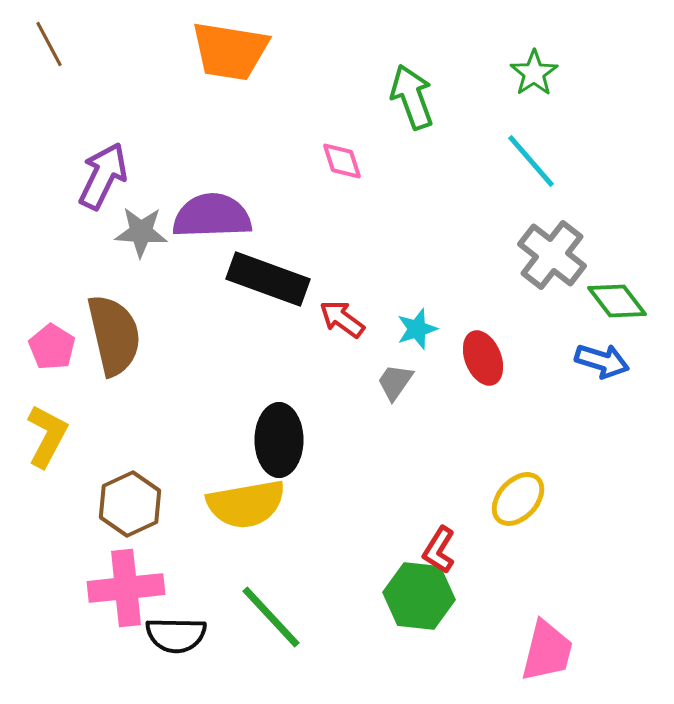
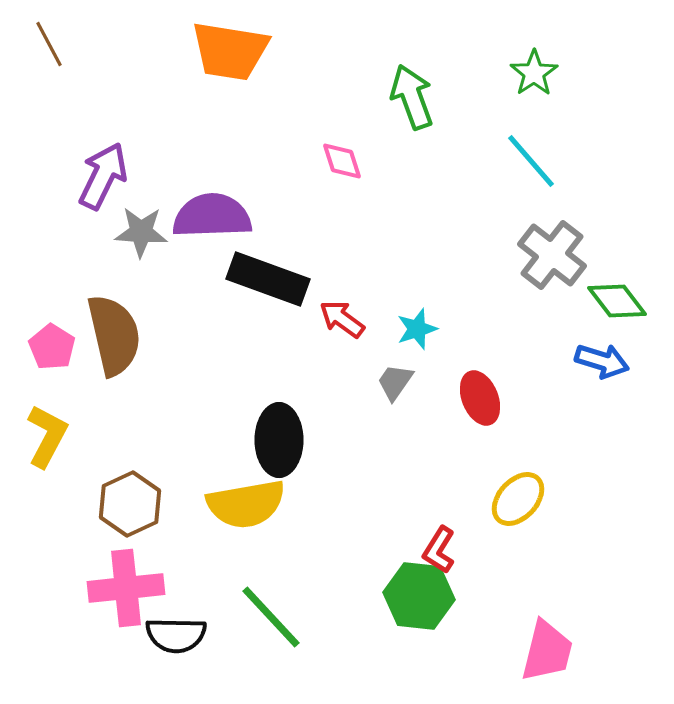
red ellipse: moved 3 px left, 40 px down
